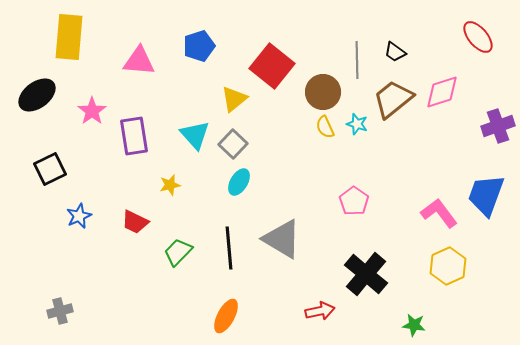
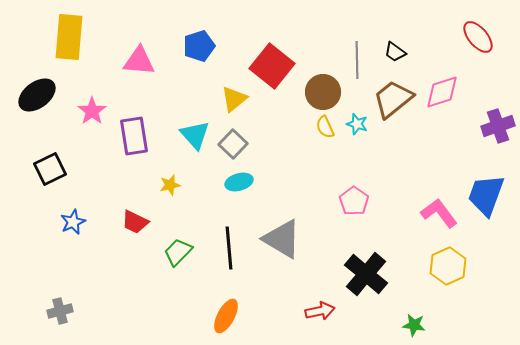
cyan ellipse: rotated 44 degrees clockwise
blue star: moved 6 px left, 6 px down
